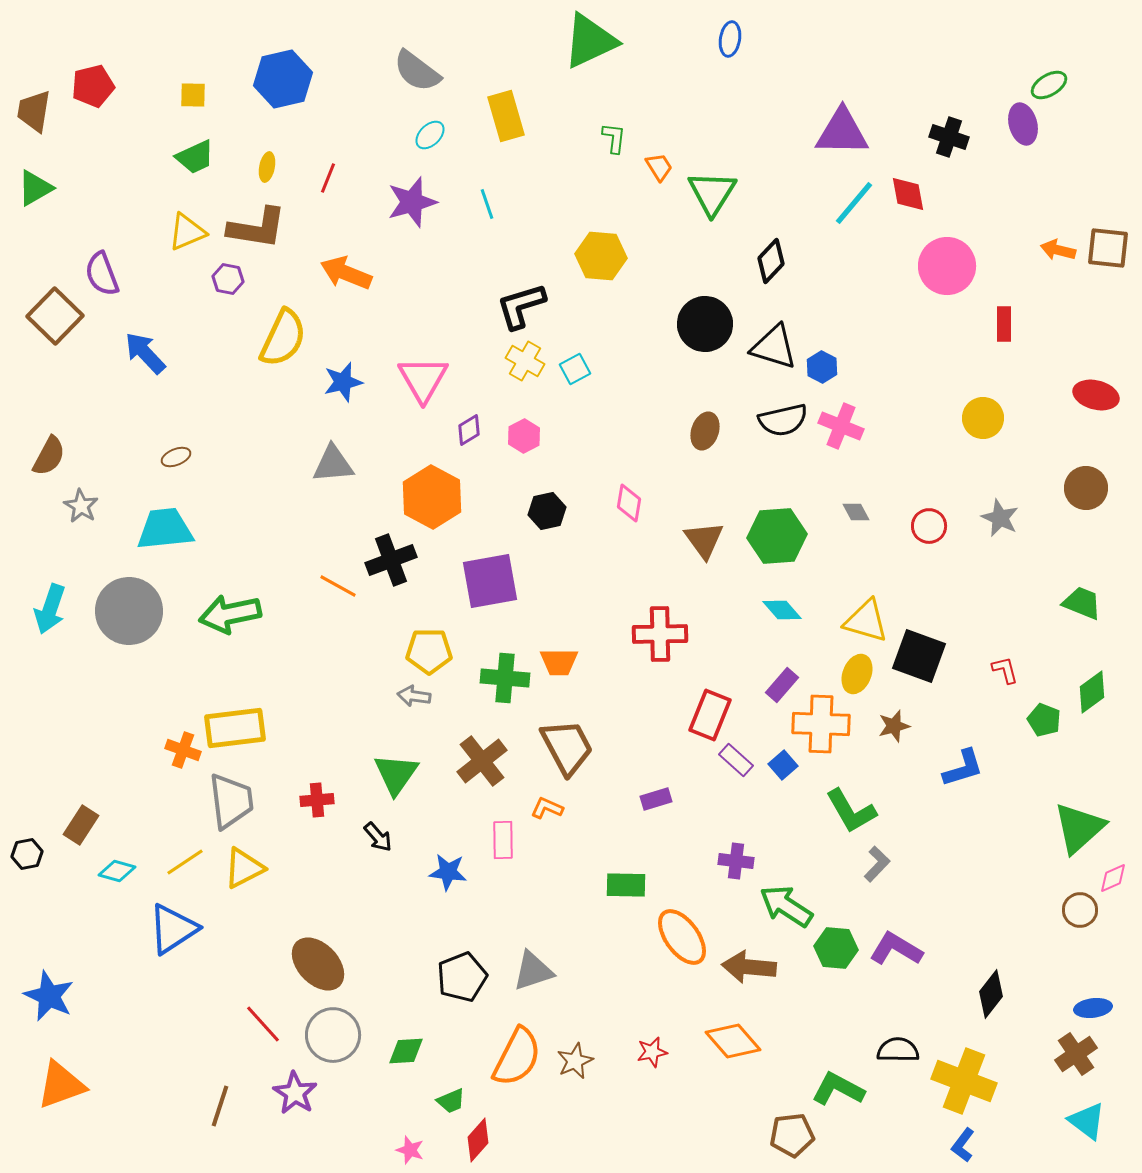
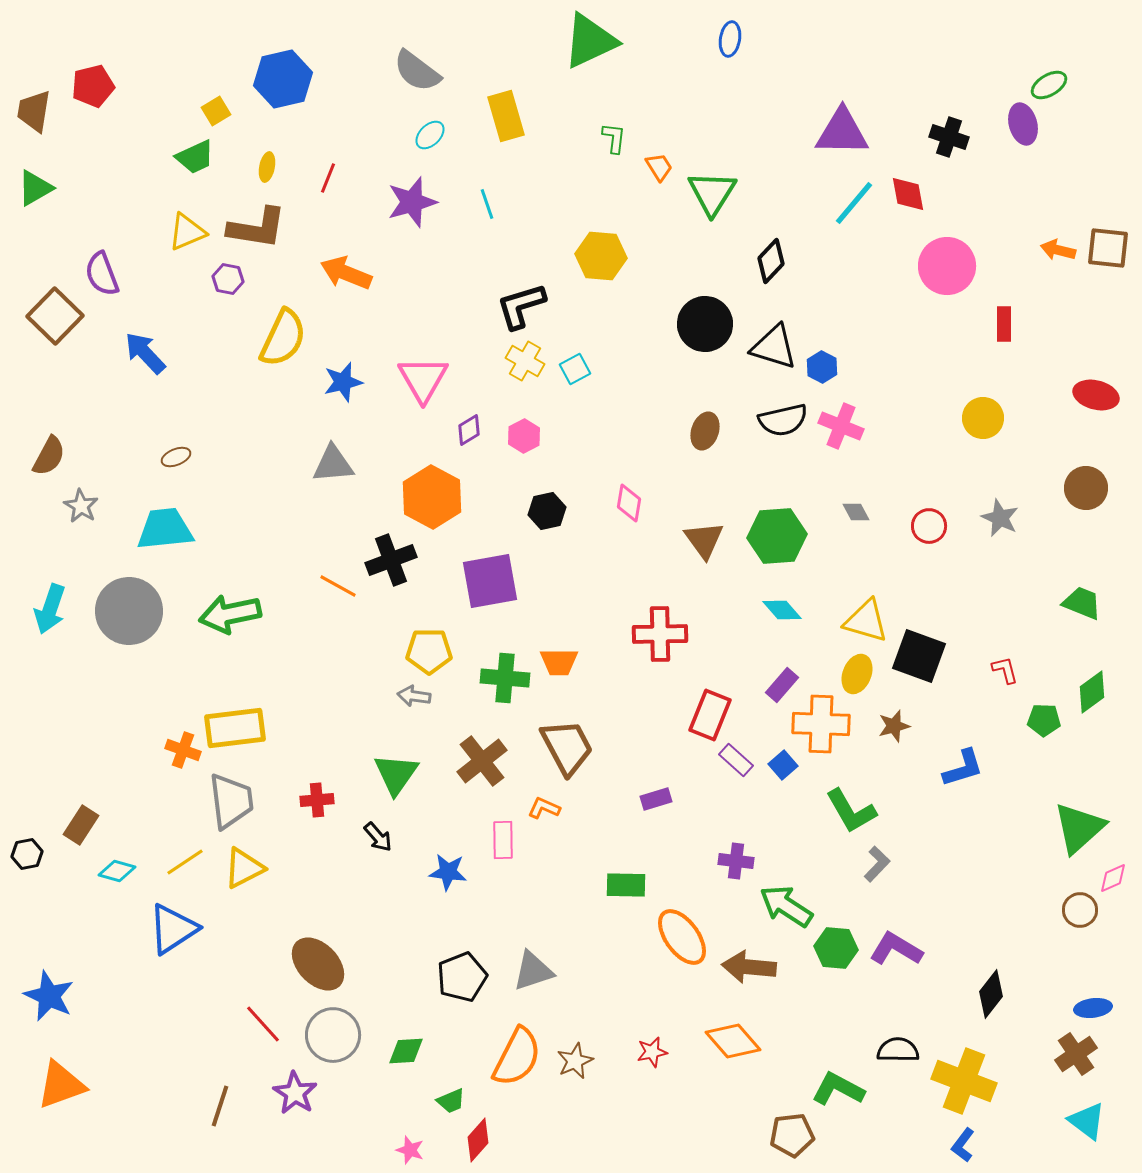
yellow square at (193, 95): moved 23 px right, 16 px down; rotated 32 degrees counterclockwise
green pentagon at (1044, 720): rotated 20 degrees counterclockwise
orange L-shape at (547, 808): moved 3 px left
